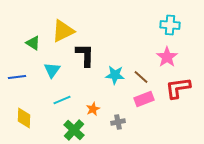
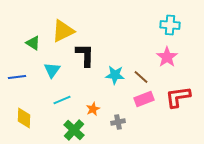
red L-shape: moved 9 px down
